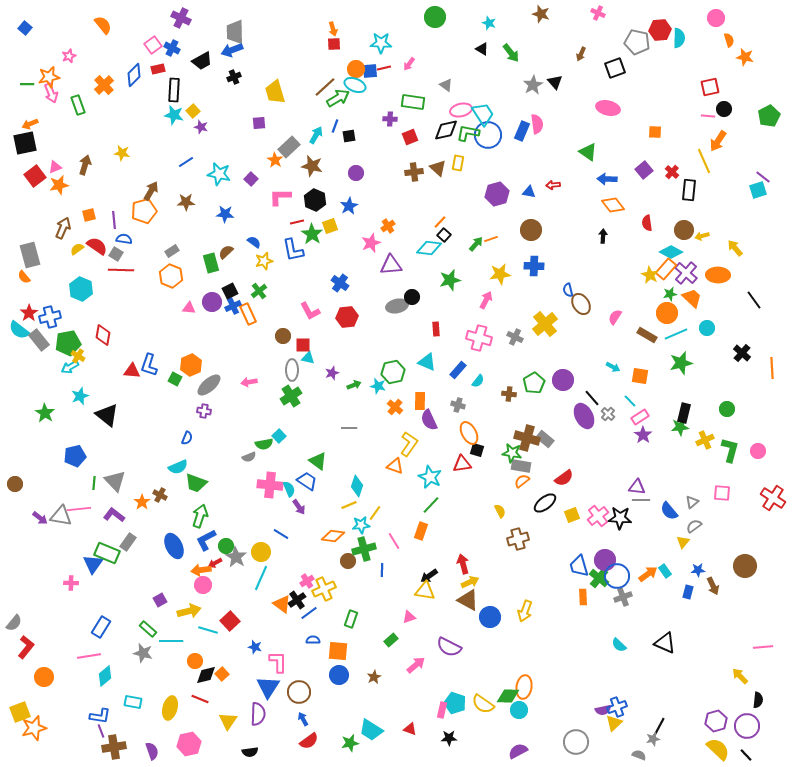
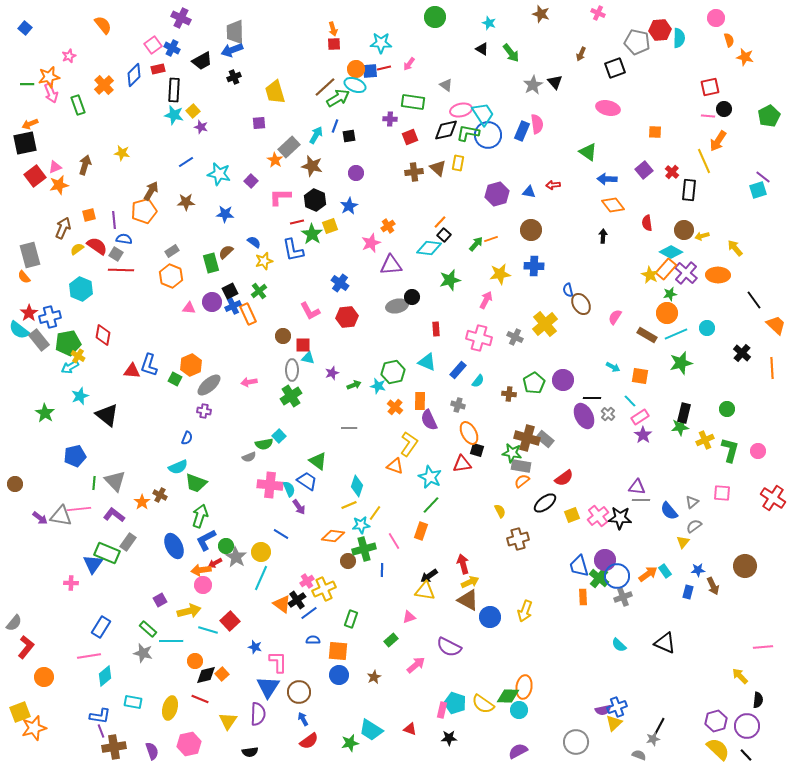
purple square at (251, 179): moved 2 px down
orange trapezoid at (692, 298): moved 84 px right, 27 px down
black line at (592, 398): rotated 48 degrees counterclockwise
